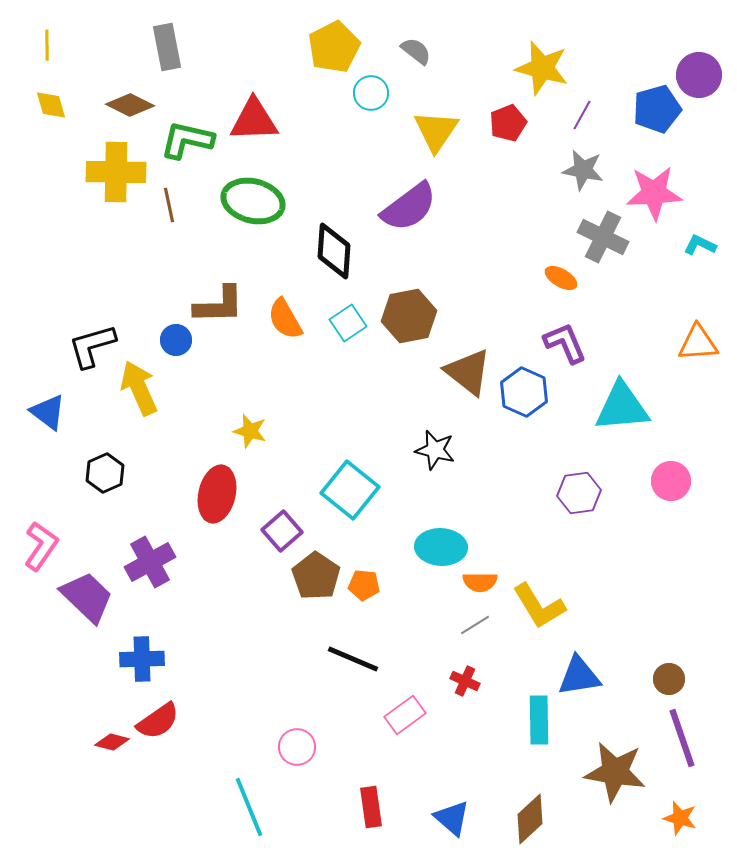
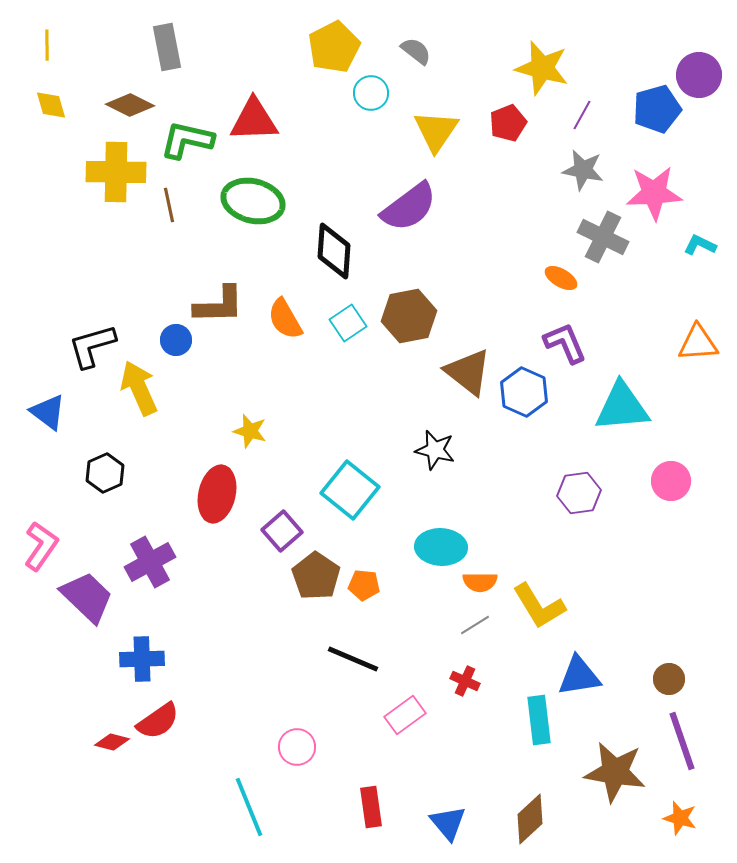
cyan rectangle at (539, 720): rotated 6 degrees counterclockwise
purple line at (682, 738): moved 3 px down
blue triangle at (452, 818): moved 4 px left, 5 px down; rotated 9 degrees clockwise
